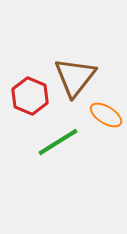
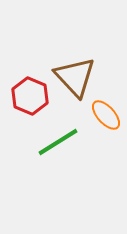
brown triangle: rotated 21 degrees counterclockwise
orange ellipse: rotated 16 degrees clockwise
